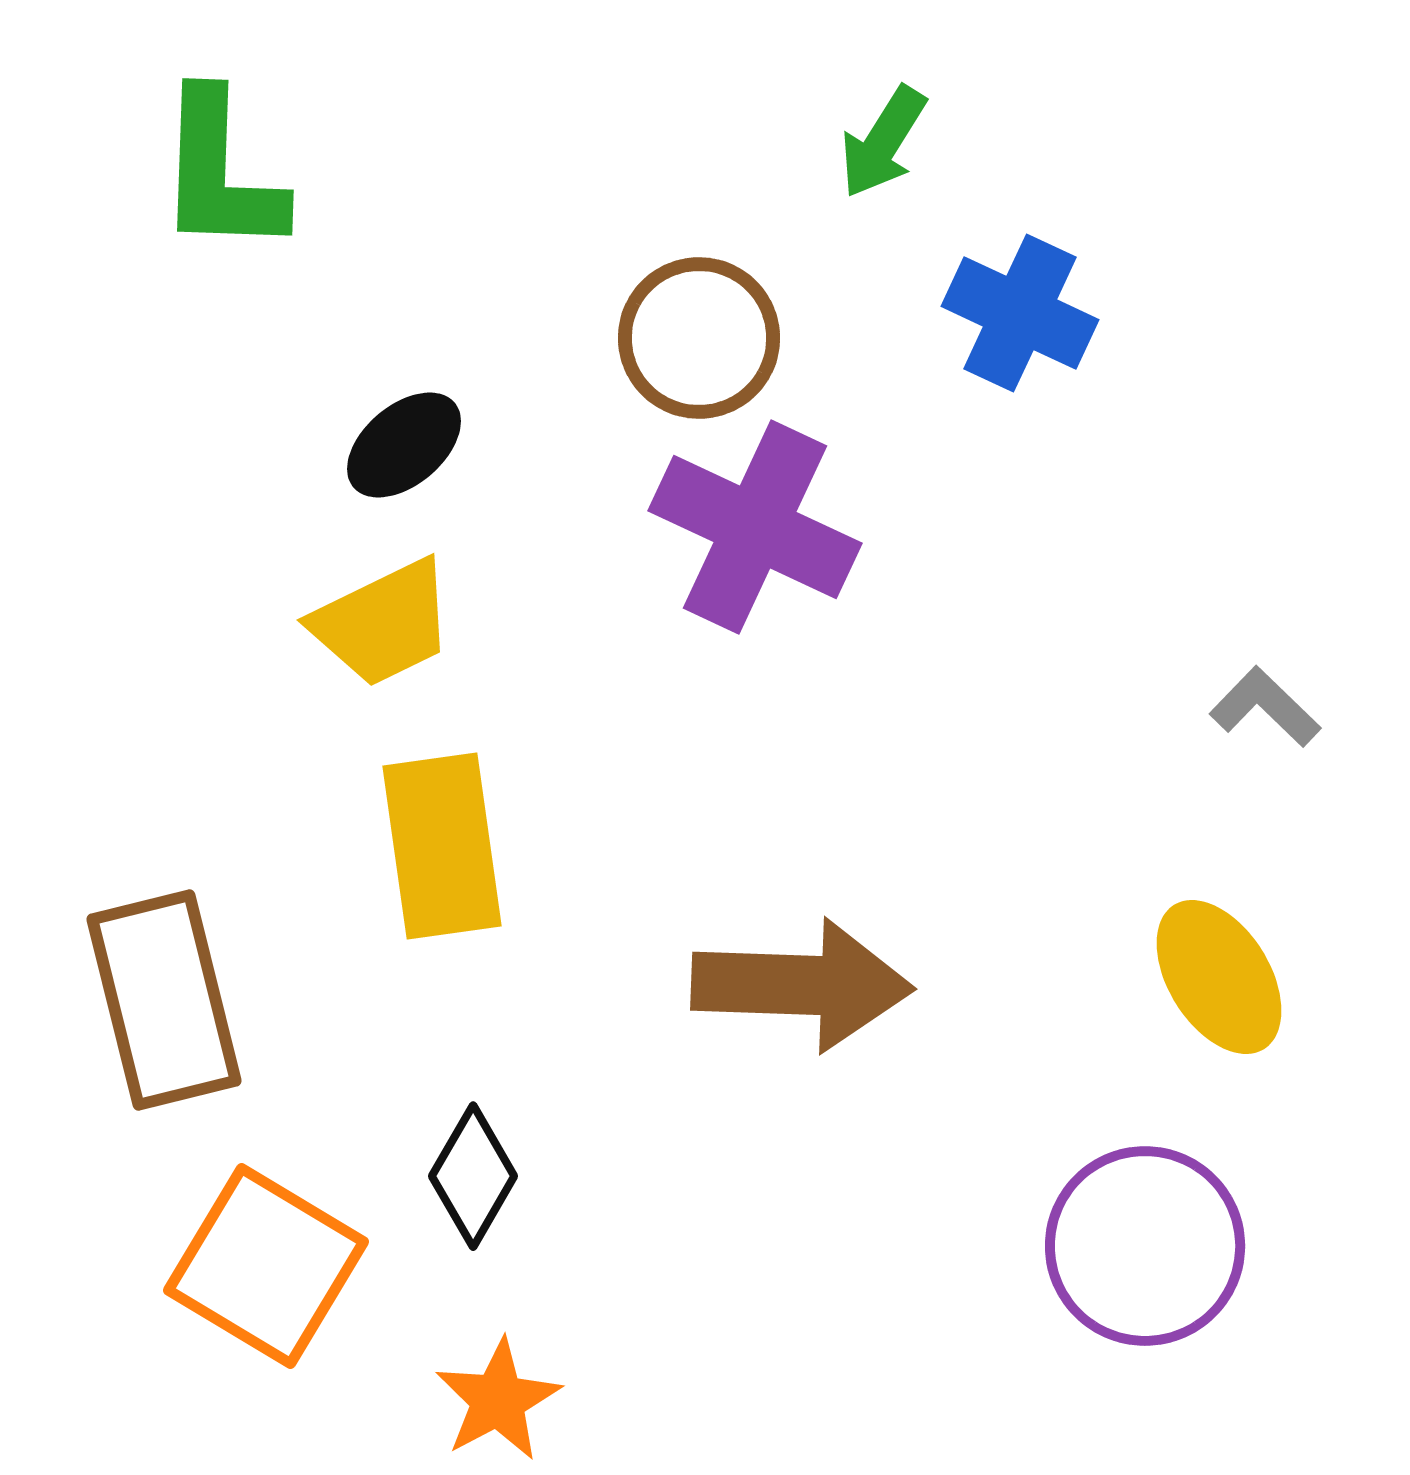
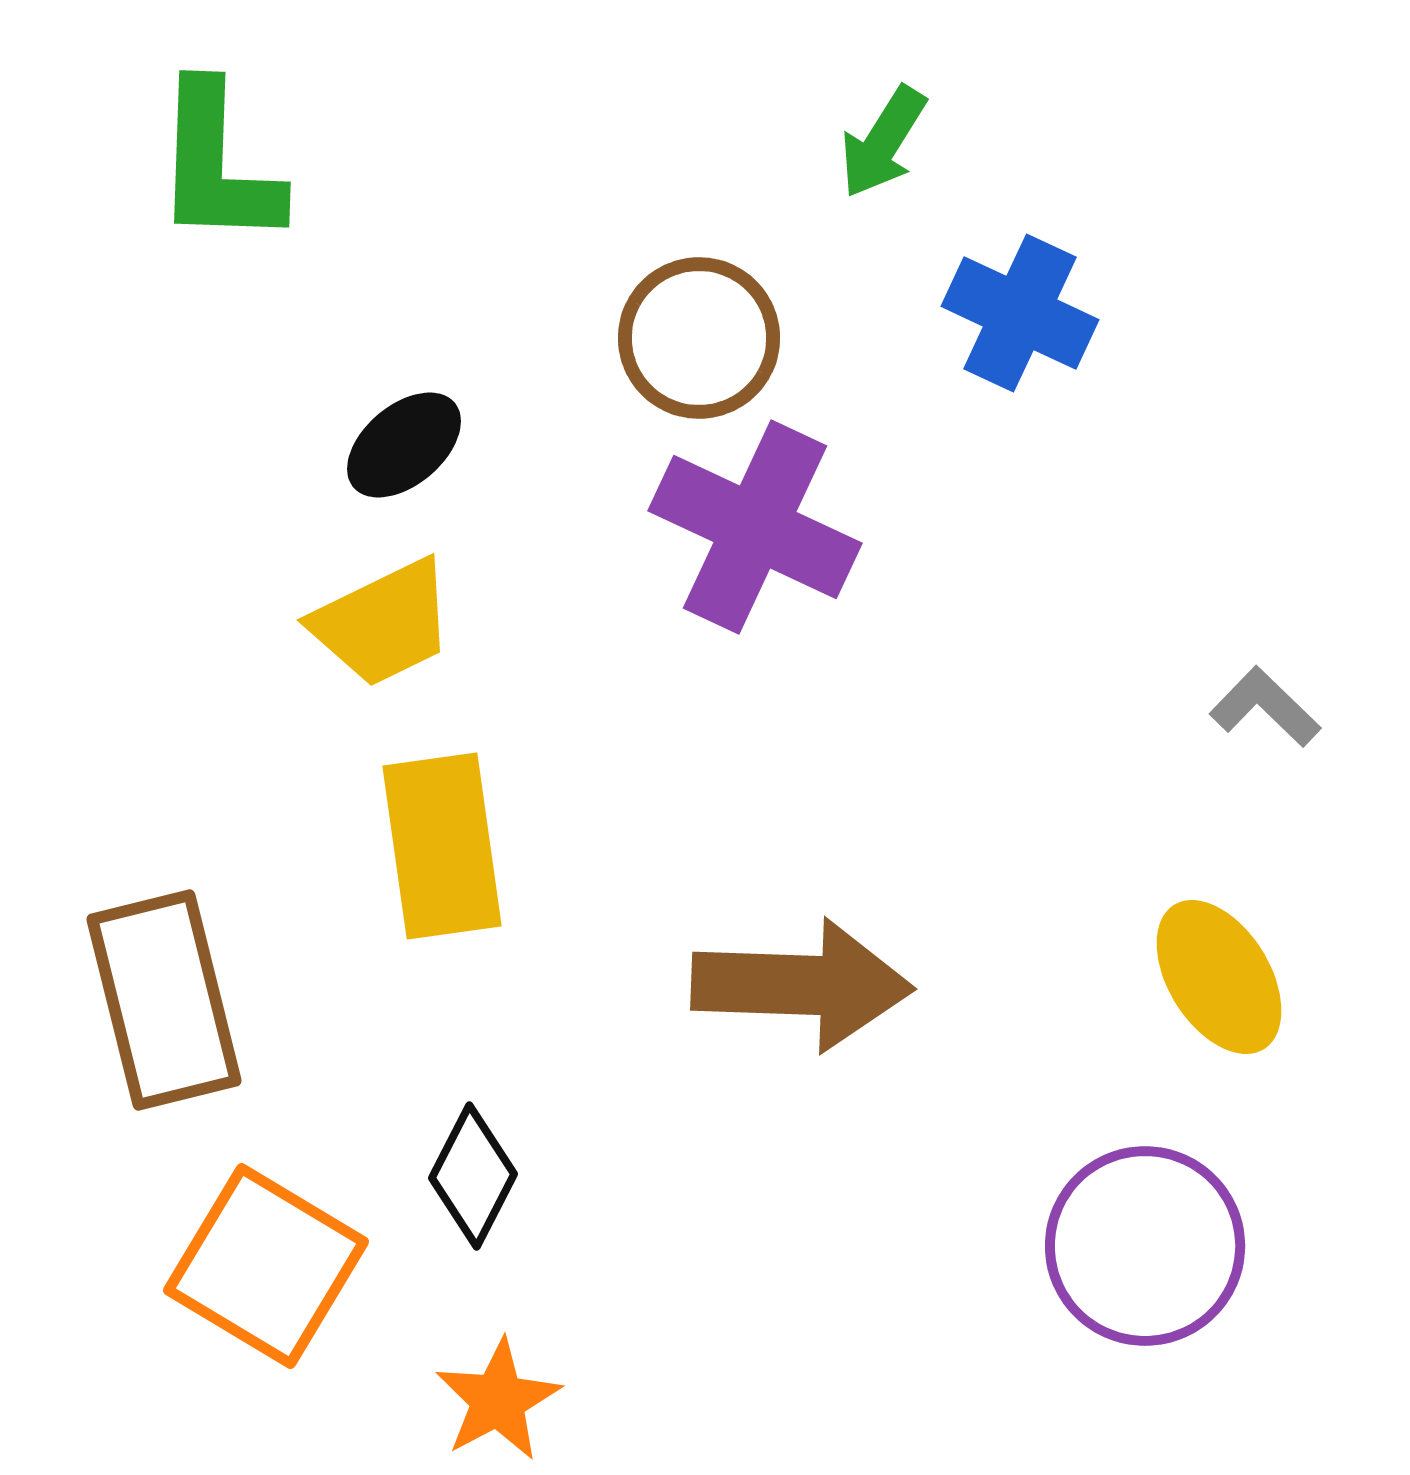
green L-shape: moved 3 px left, 8 px up
black diamond: rotated 3 degrees counterclockwise
